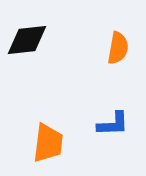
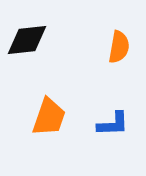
orange semicircle: moved 1 px right, 1 px up
orange trapezoid: moved 1 px right, 26 px up; rotated 12 degrees clockwise
